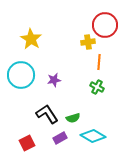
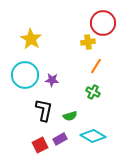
red circle: moved 2 px left, 2 px up
orange line: moved 3 px left, 4 px down; rotated 28 degrees clockwise
cyan circle: moved 4 px right
purple star: moved 2 px left; rotated 16 degrees clockwise
green cross: moved 4 px left, 5 px down
black L-shape: moved 3 px left, 4 px up; rotated 45 degrees clockwise
green semicircle: moved 3 px left, 2 px up
purple rectangle: moved 1 px down
red square: moved 13 px right, 2 px down
